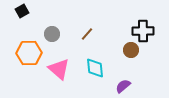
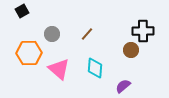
cyan diamond: rotated 10 degrees clockwise
